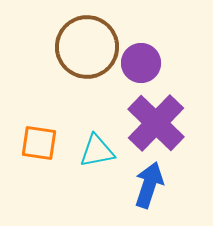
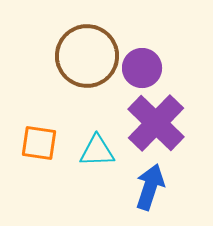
brown circle: moved 9 px down
purple circle: moved 1 px right, 5 px down
cyan triangle: rotated 9 degrees clockwise
blue arrow: moved 1 px right, 2 px down
